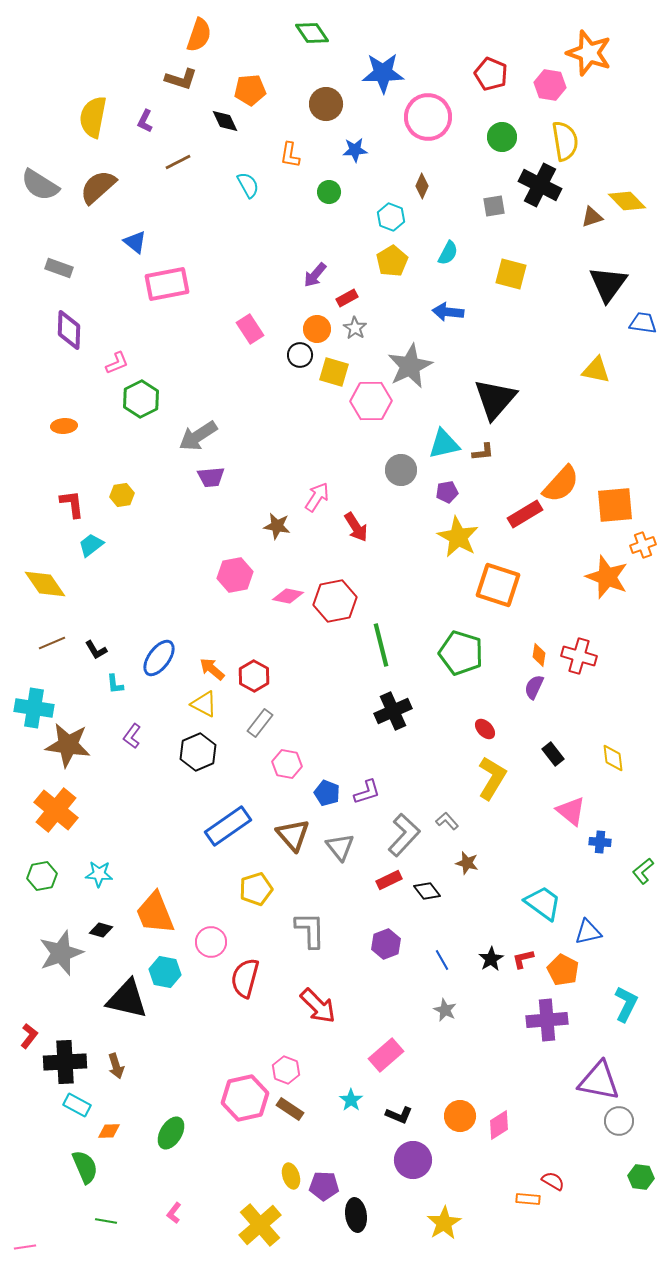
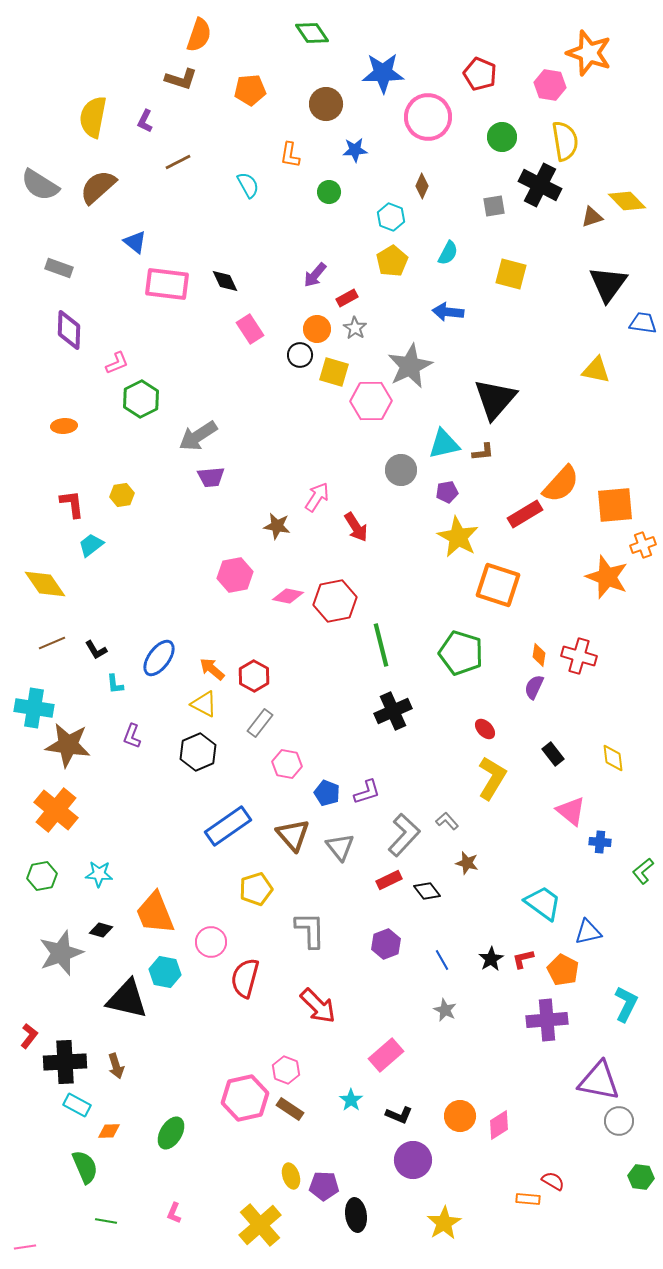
red pentagon at (491, 74): moved 11 px left
black diamond at (225, 121): moved 160 px down
pink rectangle at (167, 284): rotated 18 degrees clockwise
purple L-shape at (132, 736): rotated 15 degrees counterclockwise
pink L-shape at (174, 1213): rotated 15 degrees counterclockwise
